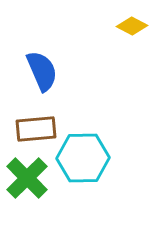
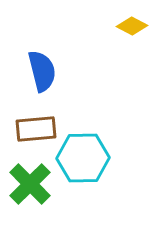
blue semicircle: rotated 9 degrees clockwise
green cross: moved 3 px right, 6 px down
